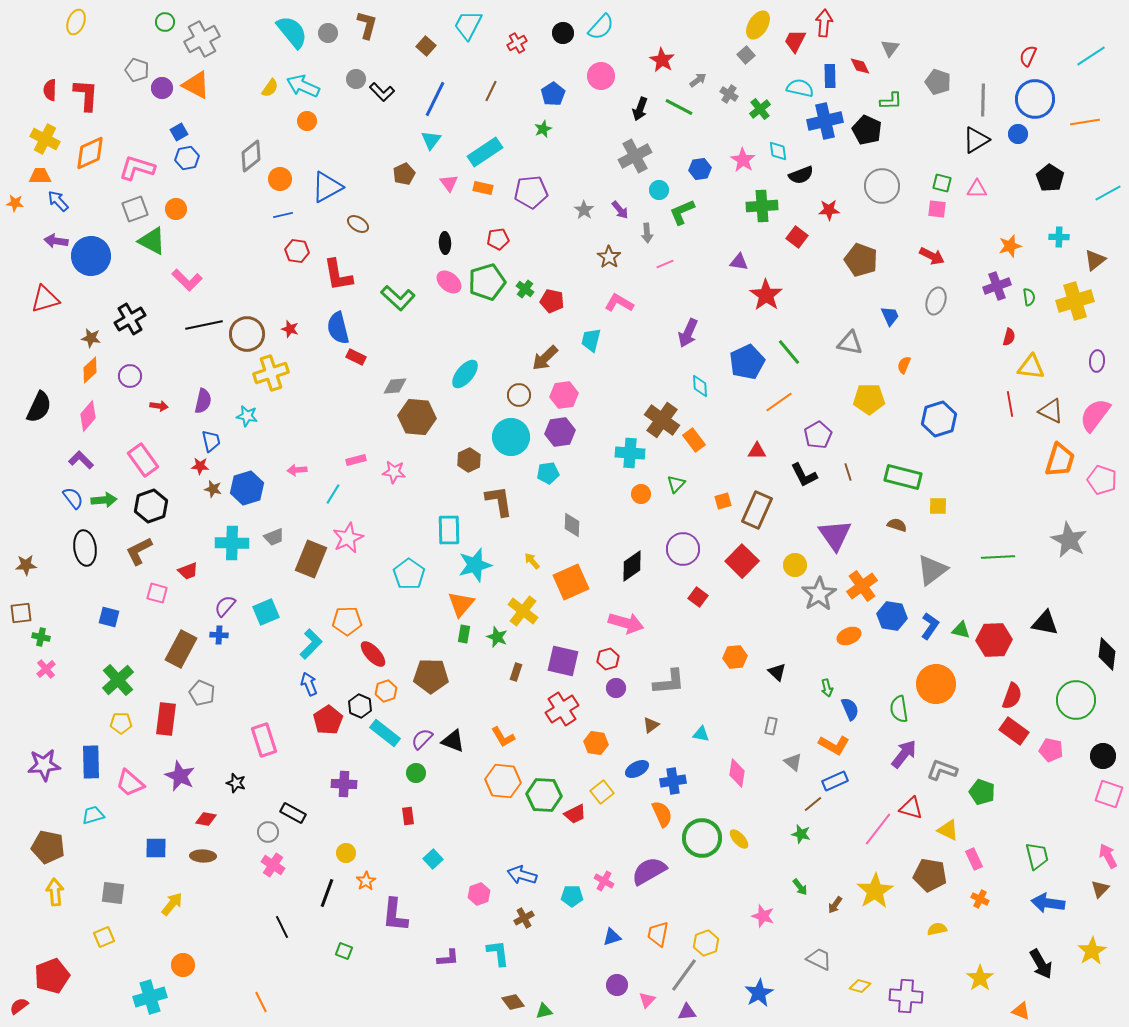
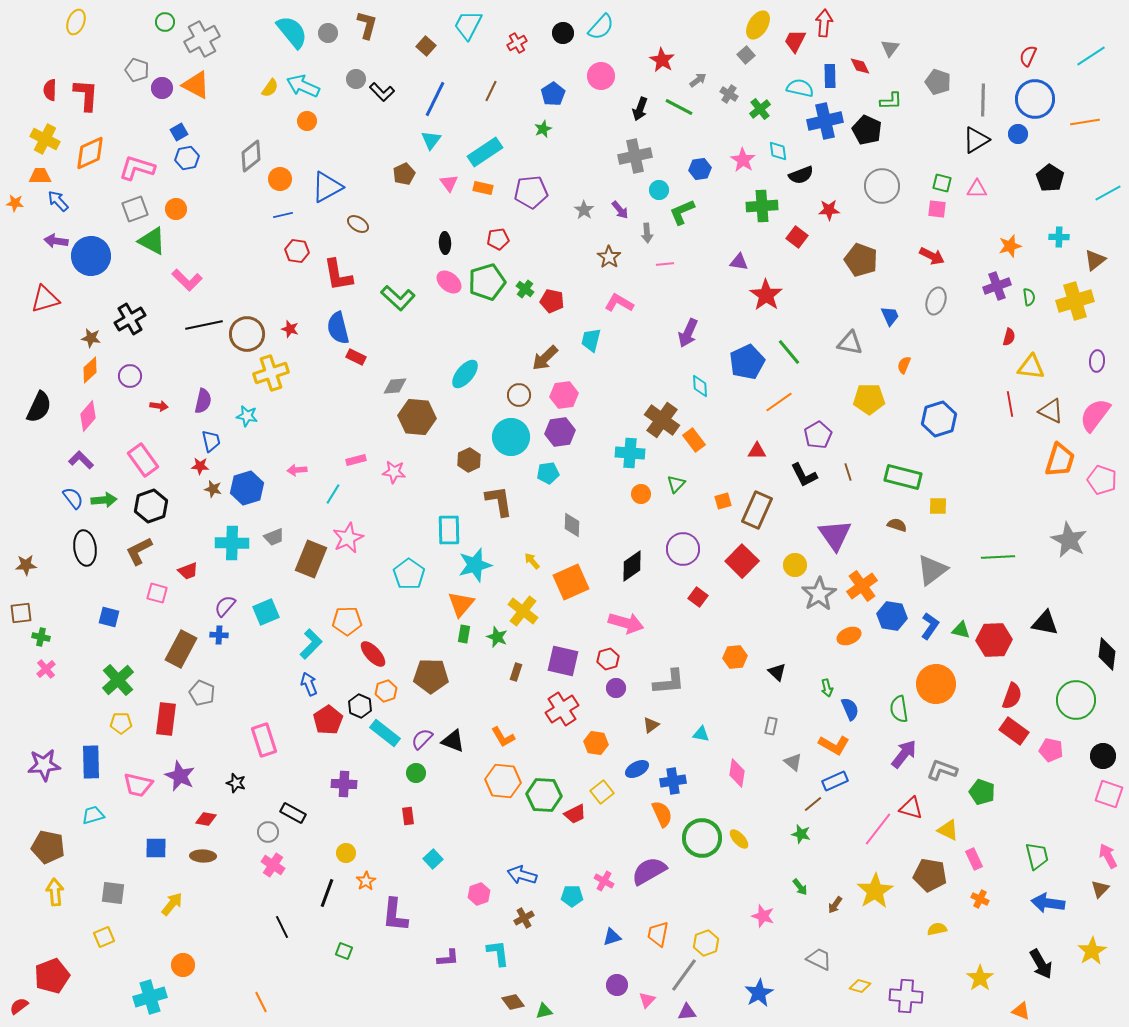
gray cross at (635, 156): rotated 16 degrees clockwise
pink line at (665, 264): rotated 18 degrees clockwise
pink trapezoid at (130, 783): moved 8 px right, 2 px down; rotated 28 degrees counterclockwise
